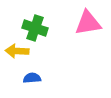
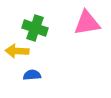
pink triangle: moved 1 px left
blue semicircle: moved 3 px up
